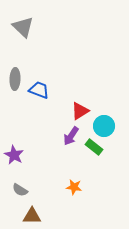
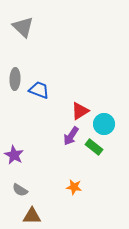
cyan circle: moved 2 px up
